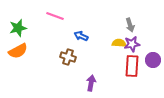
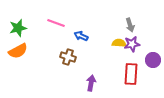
pink line: moved 1 px right, 7 px down
red rectangle: moved 1 px left, 8 px down
